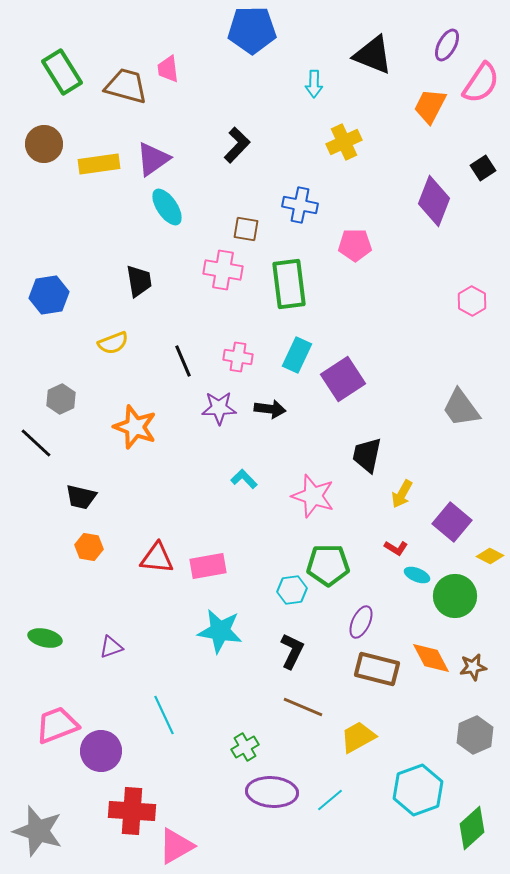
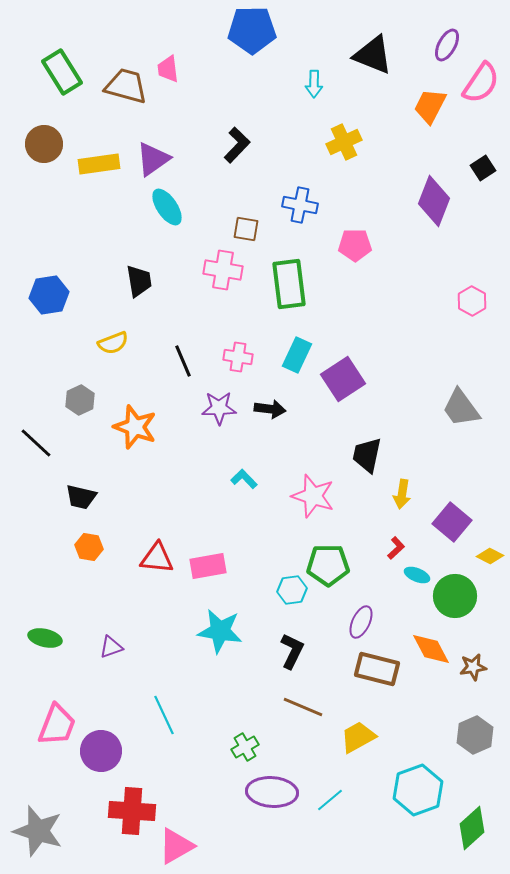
gray hexagon at (61, 399): moved 19 px right, 1 px down
yellow arrow at (402, 494): rotated 20 degrees counterclockwise
red L-shape at (396, 548): rotated 75 degrees counterclockwise
orange diamond at (431, 658): moved 9 px up
pink trapezoid at (57, 725): rotated 132 degrees clockwise
